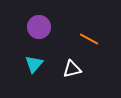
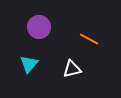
cyan triangle: moved 5 px left
